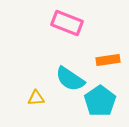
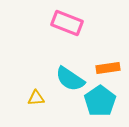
orange rectangle: moved 8 px down
